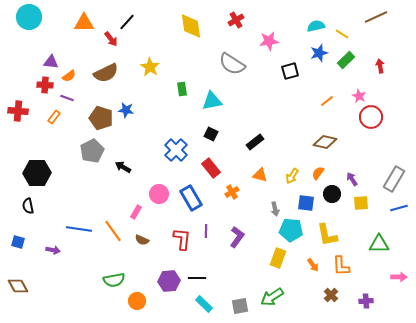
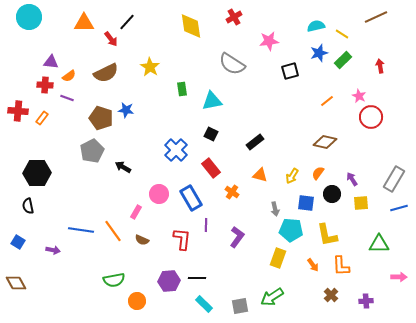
red cross at (236, 20): moved 2 px left, 3 px up
green rectangle at (346, 60): moved 3 px left
orange rectangle at (54, 117): moved 12 px left, 1 px down
orange cross at (232, 192): rotated 24 degrees counterclockwise
blue line at (79, 229): moved 2 px right, 1 px down
purple line at (206, 231): moved 6 px up
blue square at (18, 242): rotated 16 degrees clockwise
brown diamond at (18, 286): moved 2 px left, 3 px up
